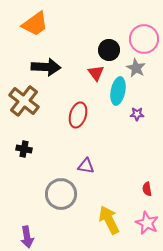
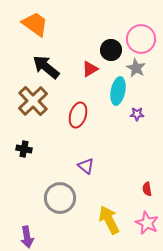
orange trapezoid: rotated 108 degrees counterclockwise
pink circle: moved 3 px left
black circle: moved 2 px right
black arrow: rotated 144 degrees counterclockwise
red triangle: moved 6 px left, 4 px up; rotated 36 degrees clockwise
brown cross: moved 9 px right; rotated 8 degrees clockwise
purple triangle: rotated 30 degrees clockwise
gray circle: moved 1 px left, 4 px down
